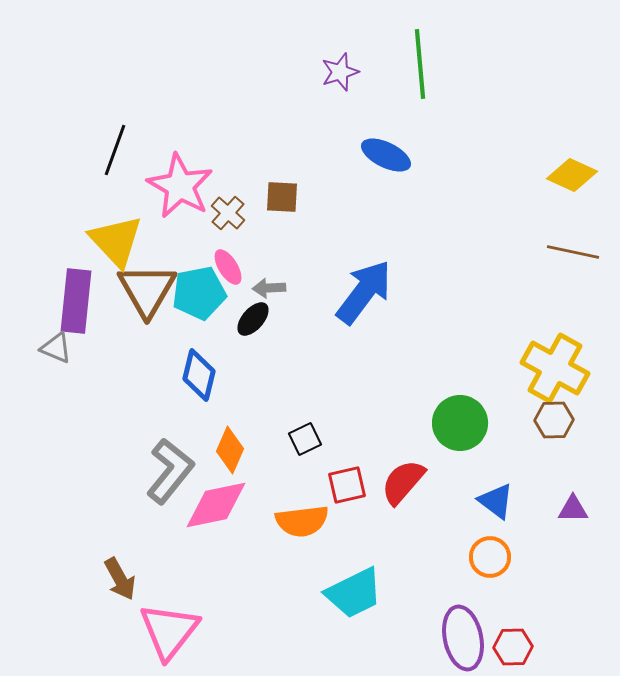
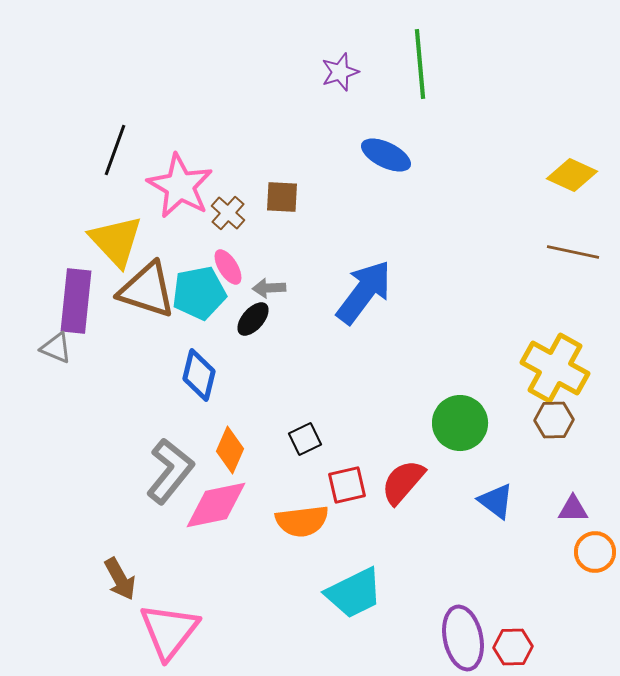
brown triangle: rotated 42 degrees counterclockwise
orange circle: moved 105 px right, 5 px up
